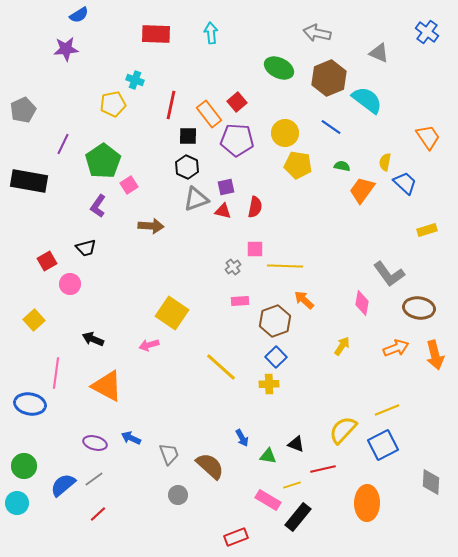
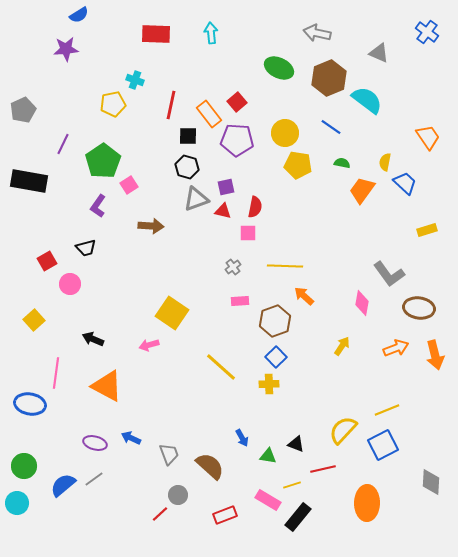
green semicircle at (342, 166): moved 3 px up
black hexagon at (187, 167): rotated 10 degrees counterclockwise
pink square at (255, 249): moved 7 px left, 16 px up
orange arrow at (304, 300): moved 4 px up
red line at (98, 514): moved 62 px right
red rectangle at (236, 537): moved 11 px left, 22 px up
